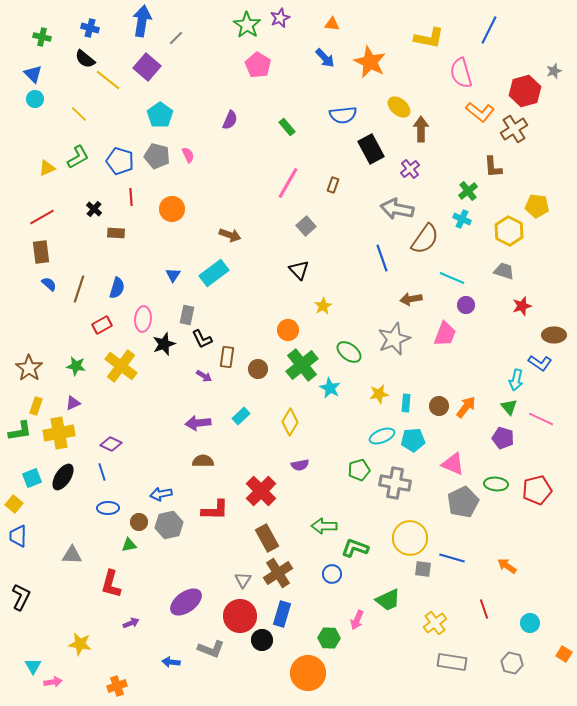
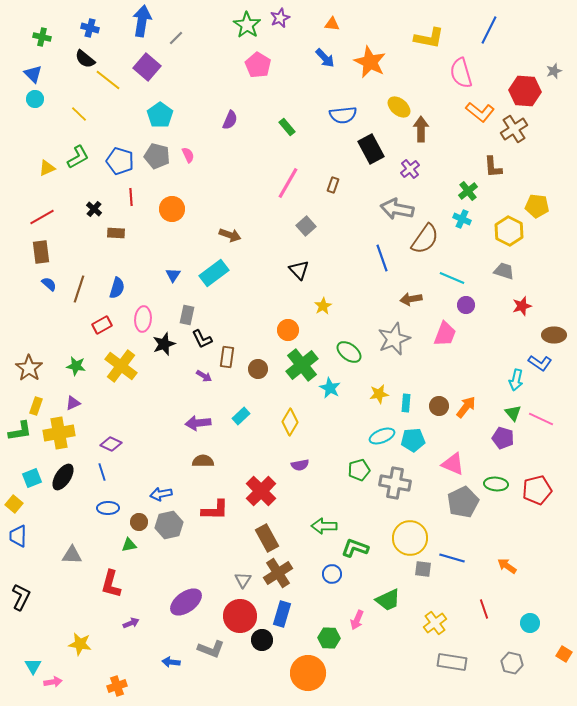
red hexagon at (525, 91): rotated 20 degrees clockwise
green triangle at (509, 407): moved 4 px right, 6 px down
